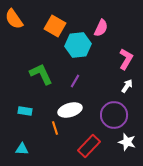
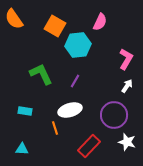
pink semicircle: moved 1 px left, 6 px up
